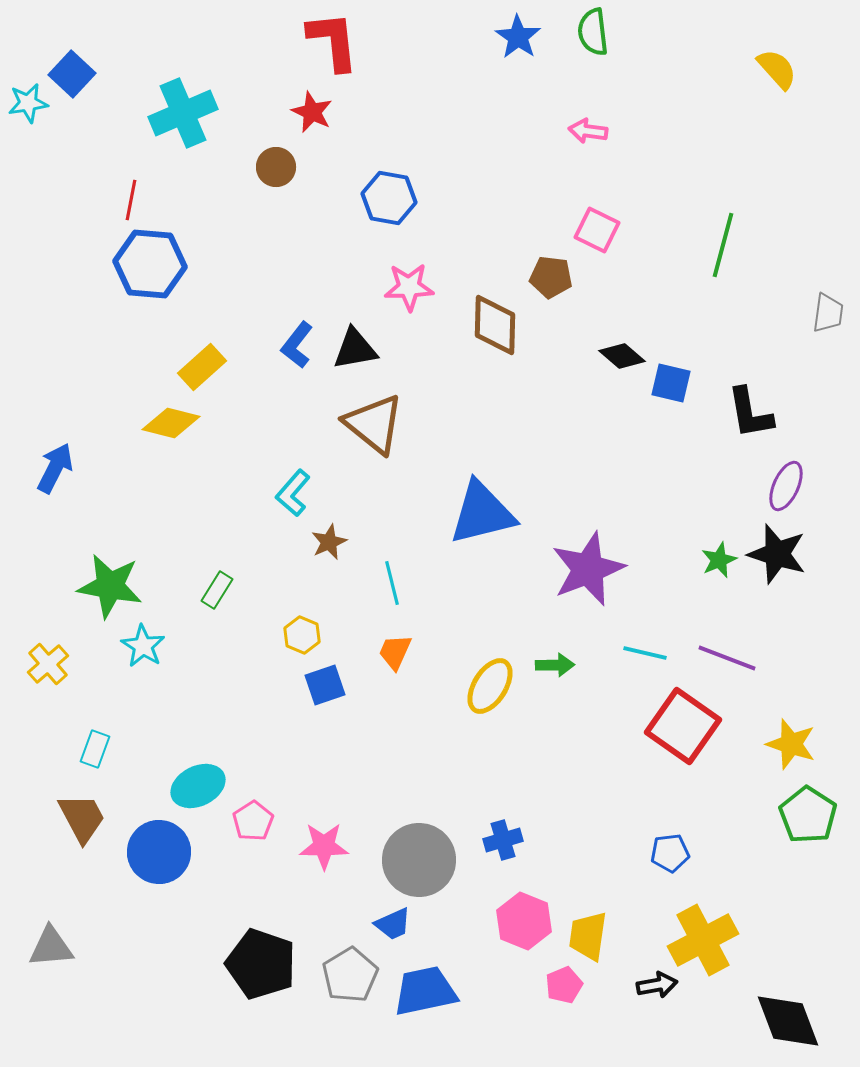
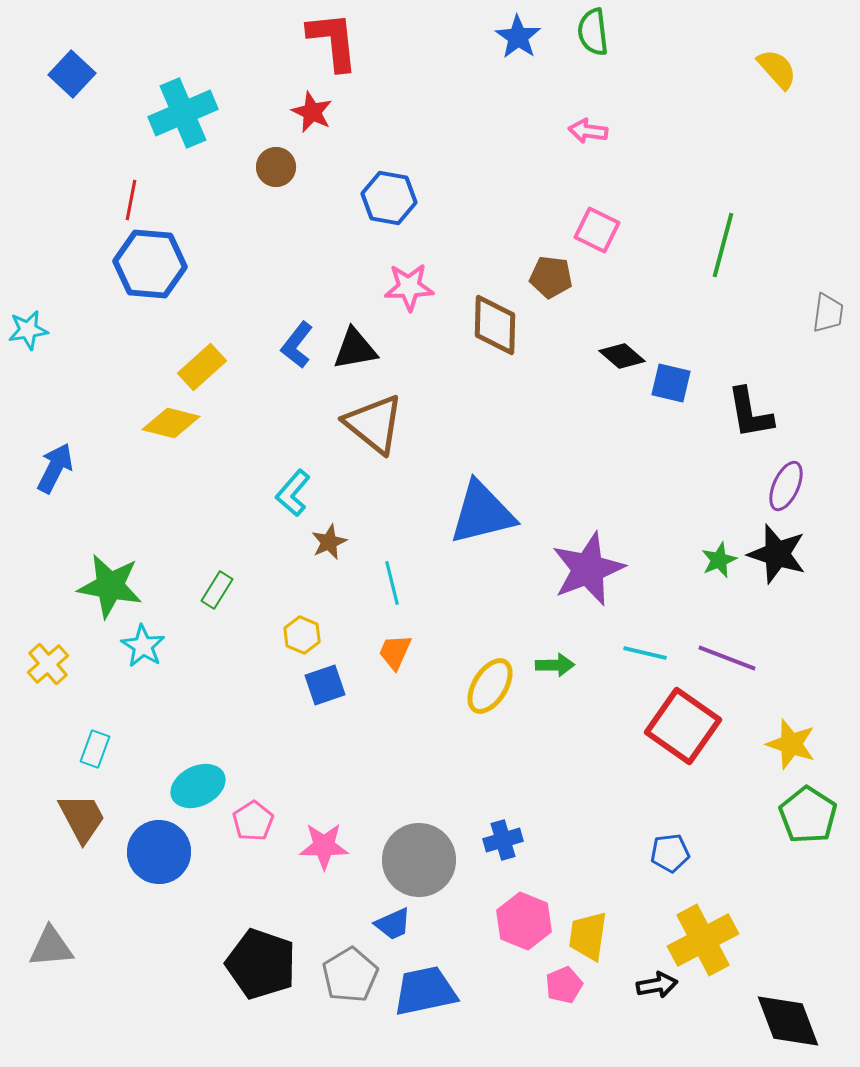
cyan star at (28, 103): moved 227 px down
